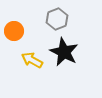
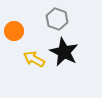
gray hexagon: rotated 20 degrees counterclockwise
yellow arrow: moved 2 px right, 1 px up
